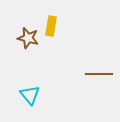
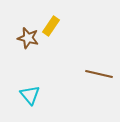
yellow rectangle: rotated 24 degrees clockwise
brown line: rotated 12 degrees clockwise
